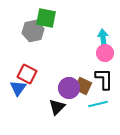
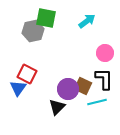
cyan arrow: moved 16 px left, 17 px up; rotated 60 degrees clockwise
purple circle: moved 1 px left, 1 px down
cyan line: moved 1 px left, 2 px up
